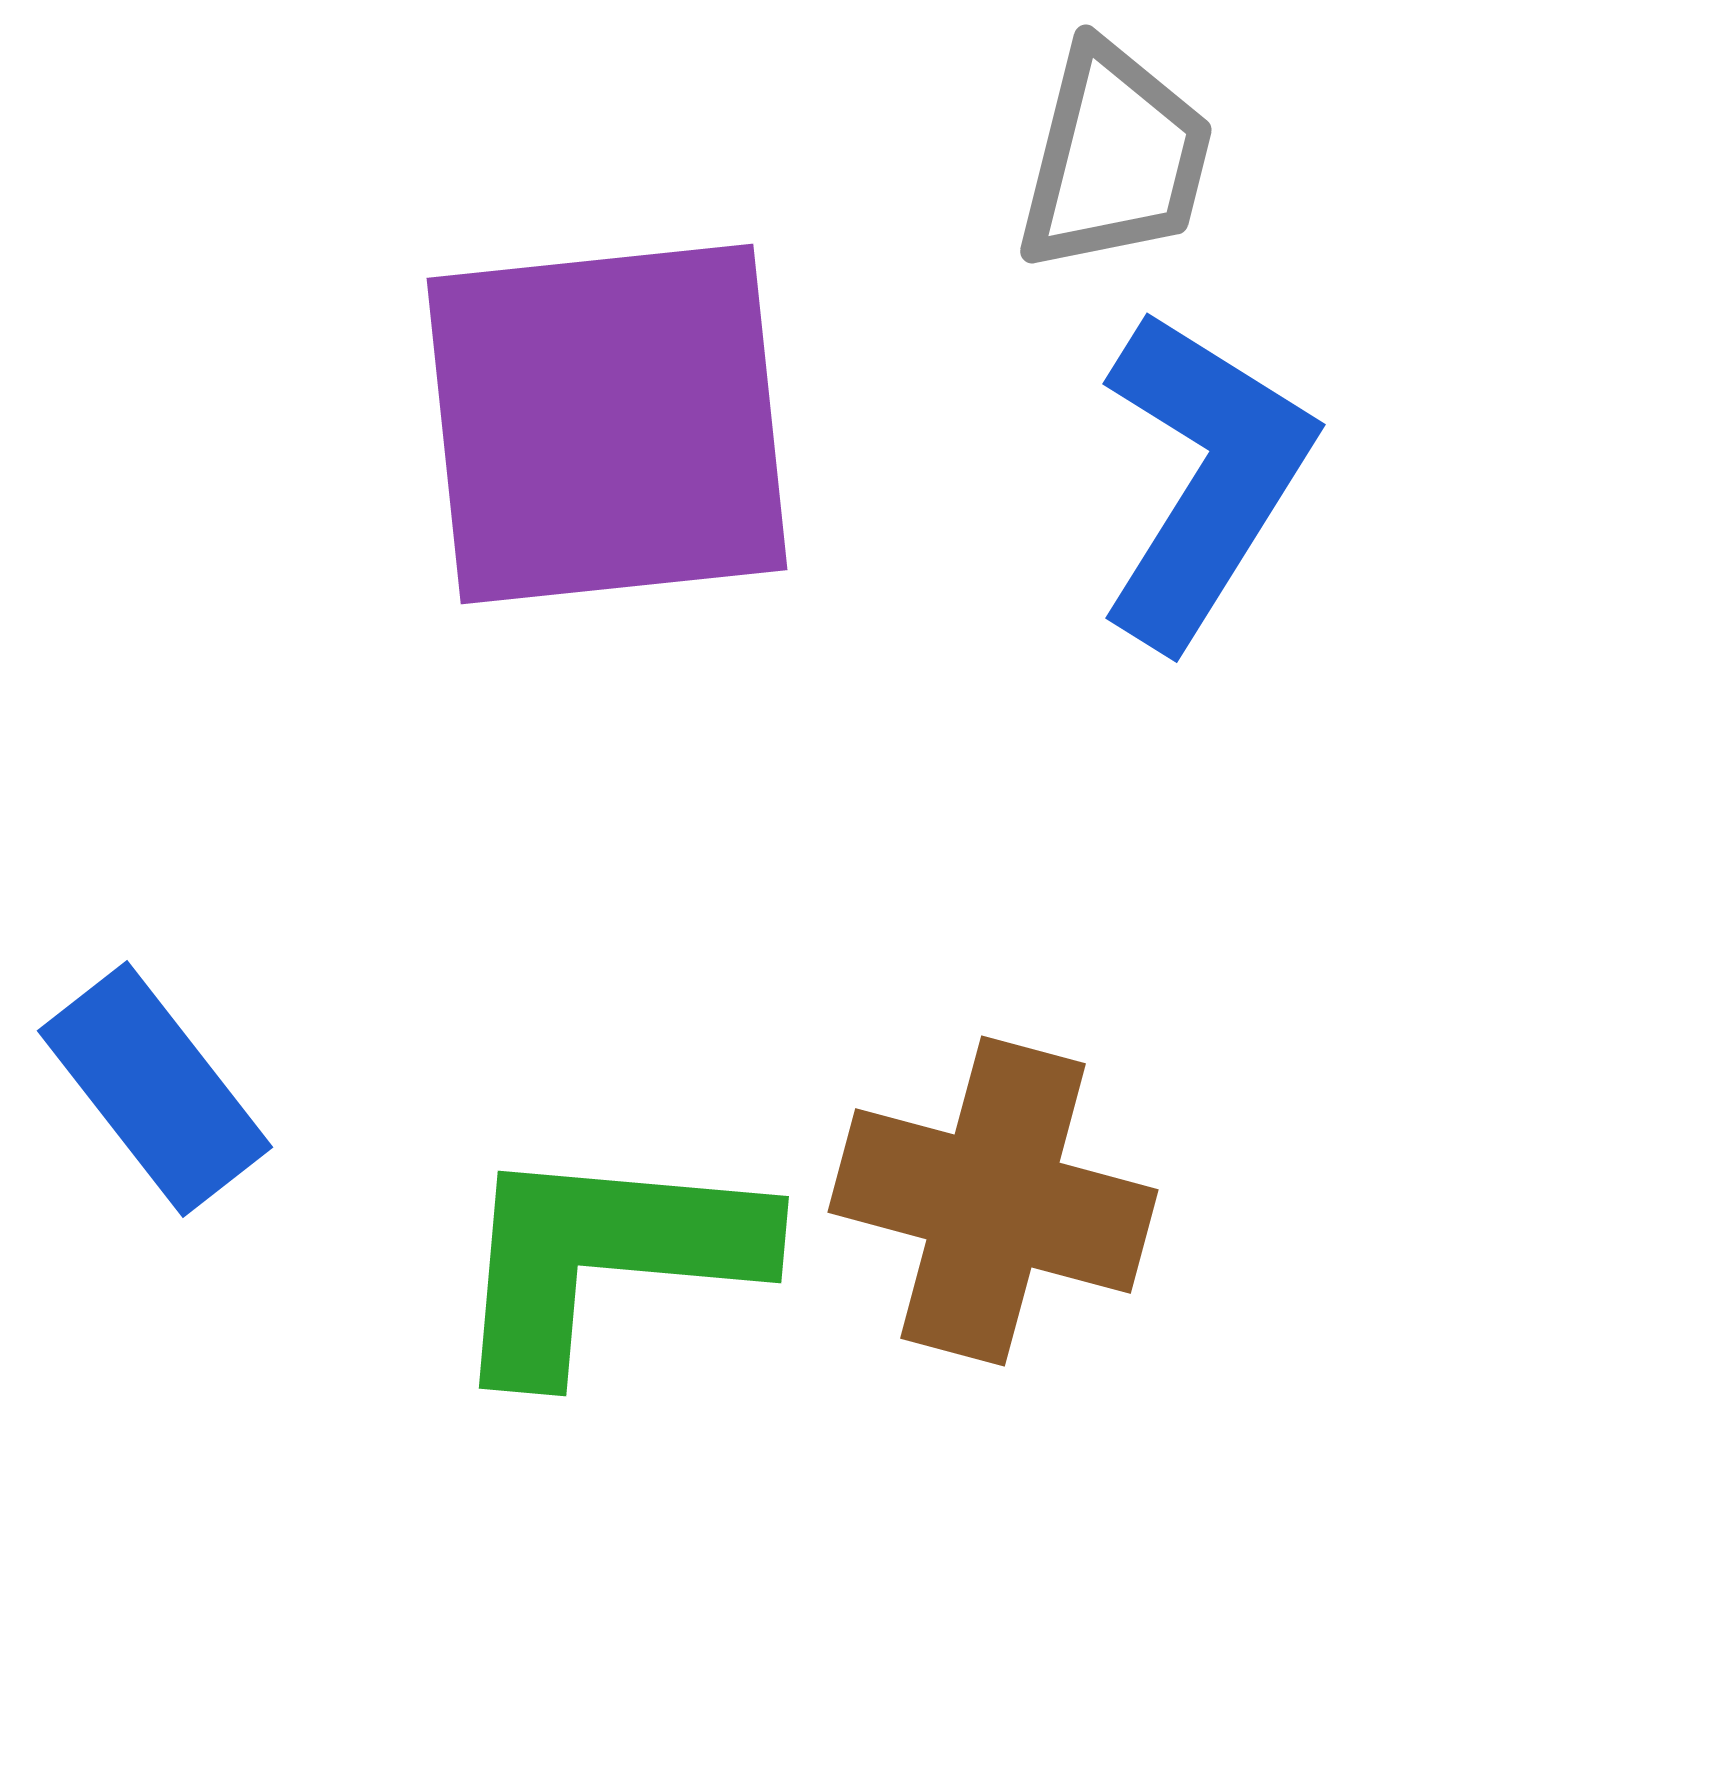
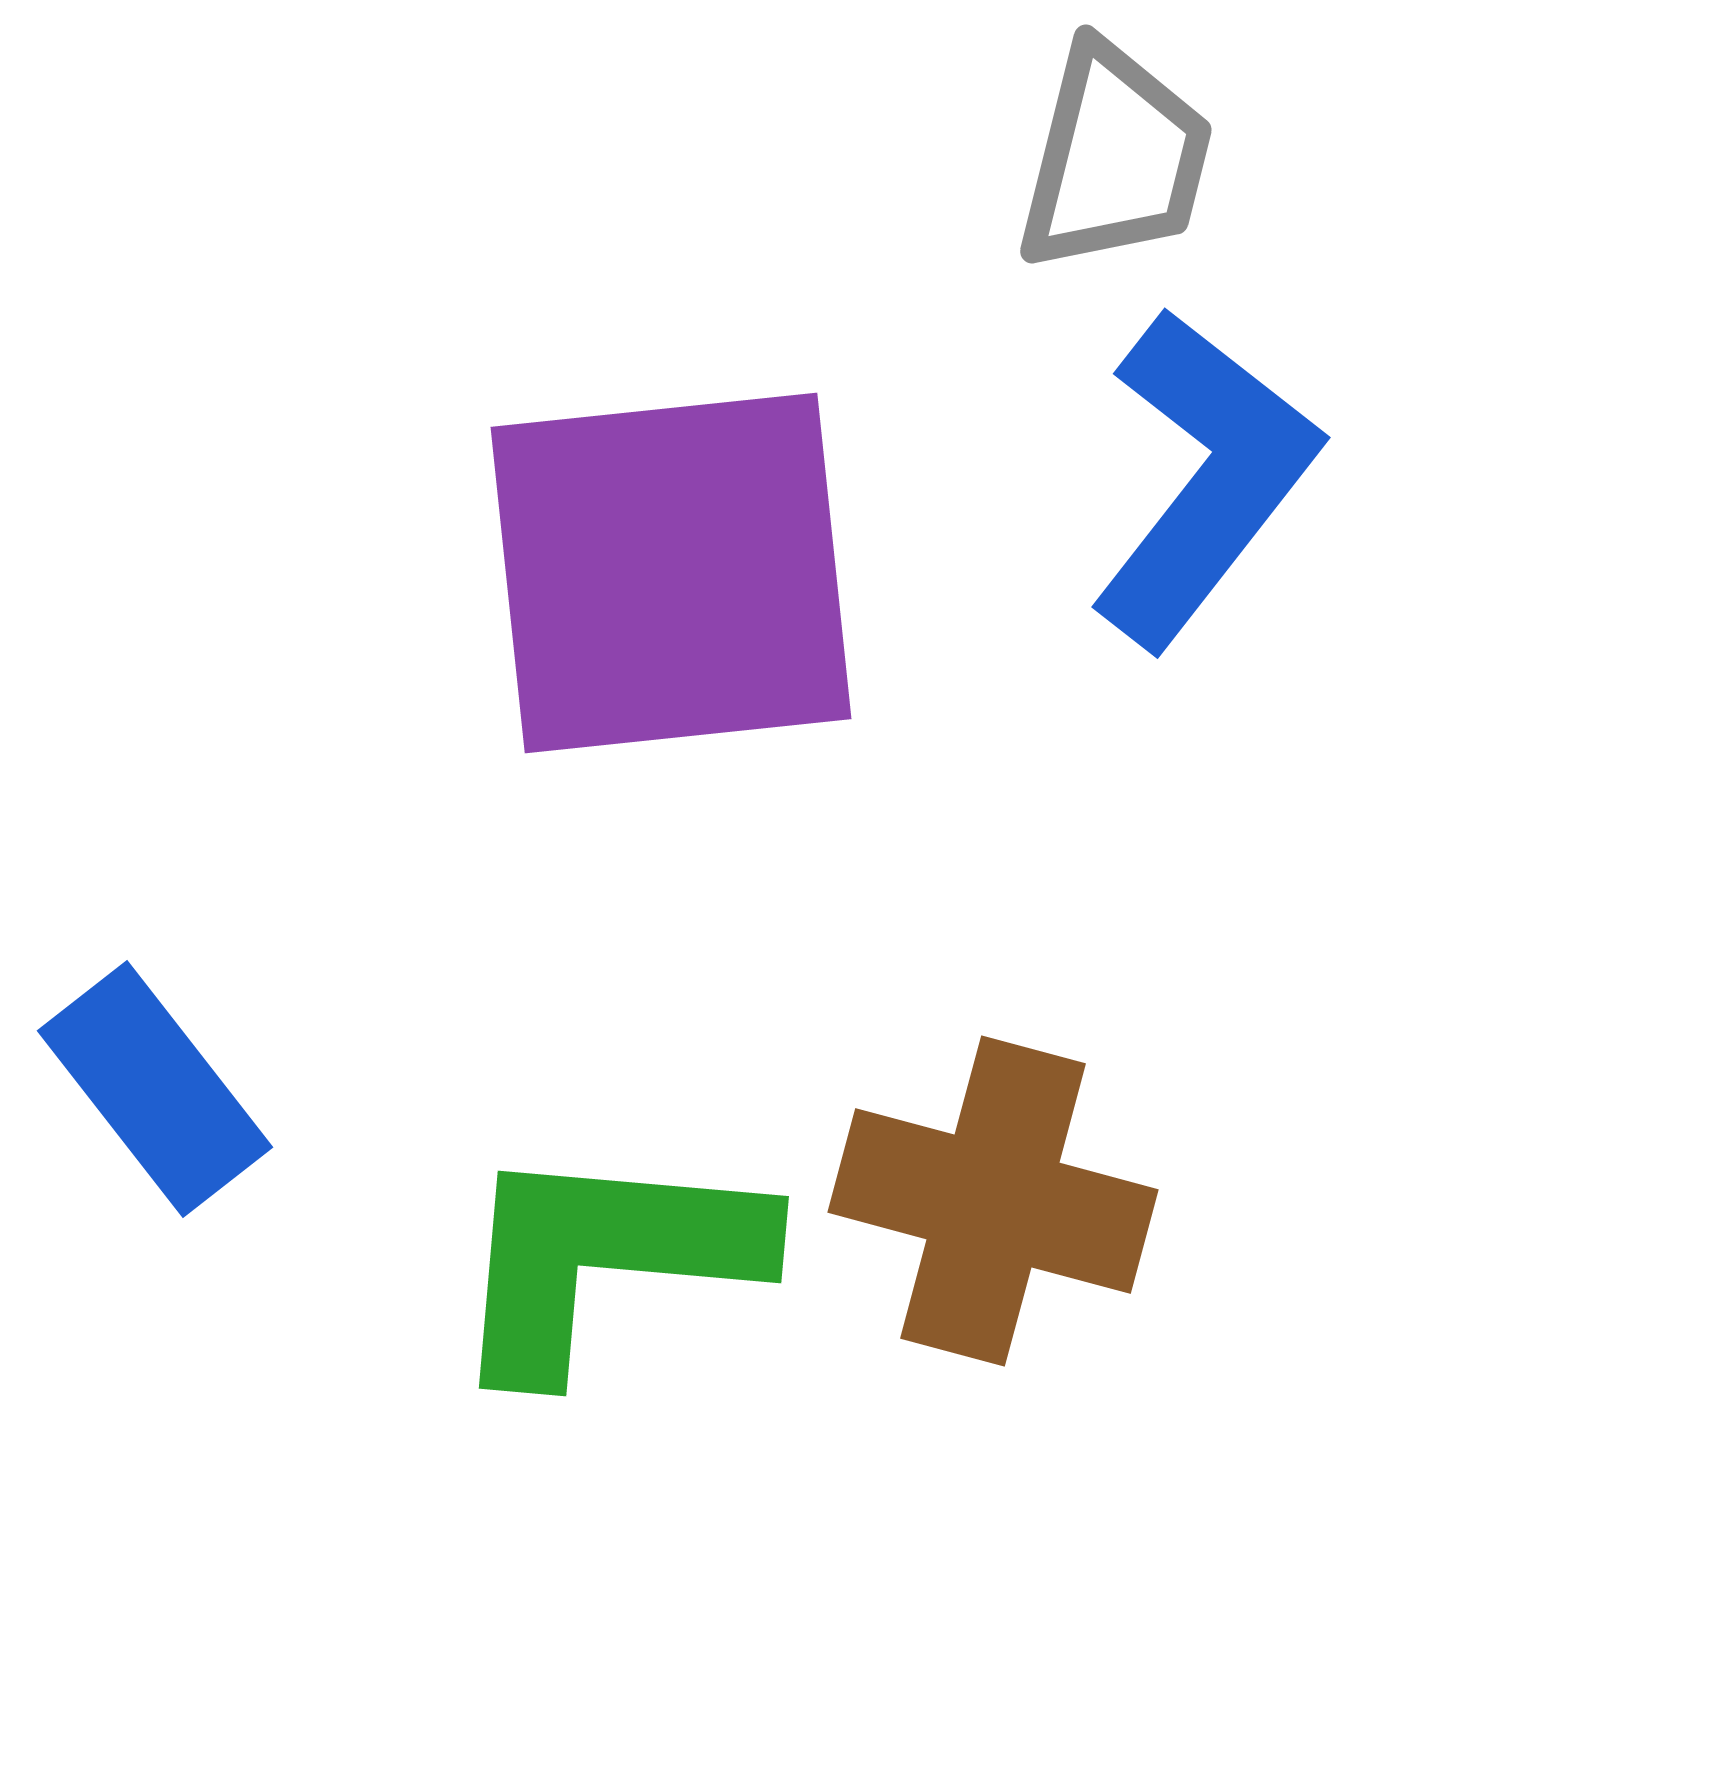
purple square: moved 64 px right, 149 px down
blue L-shape: rotated 6 degrees clockwise
